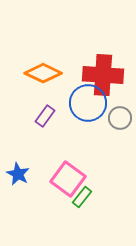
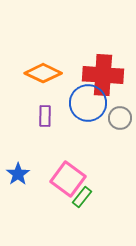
purple rectangle: rotated 35 degrees counterclockwise
blue star: rotated 10 degrees clockwise
